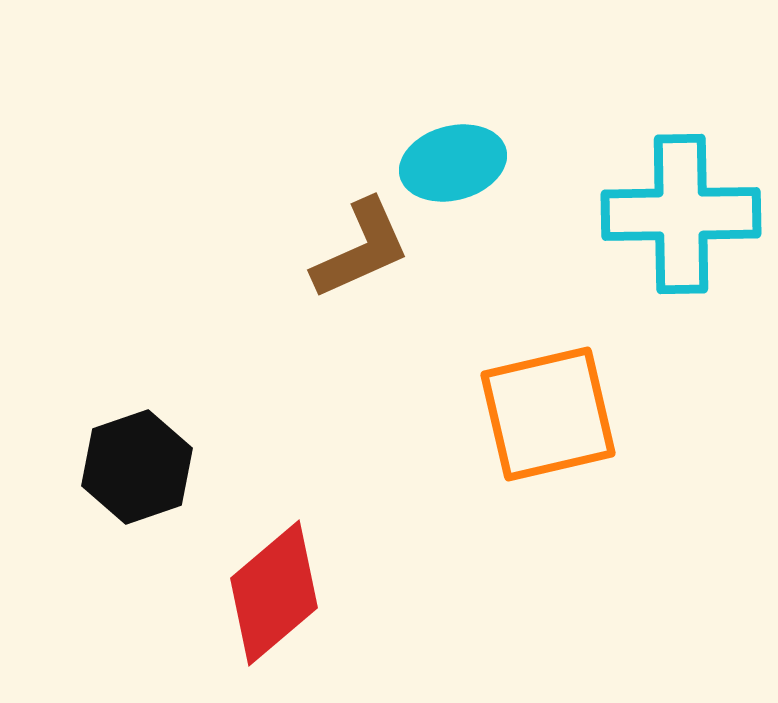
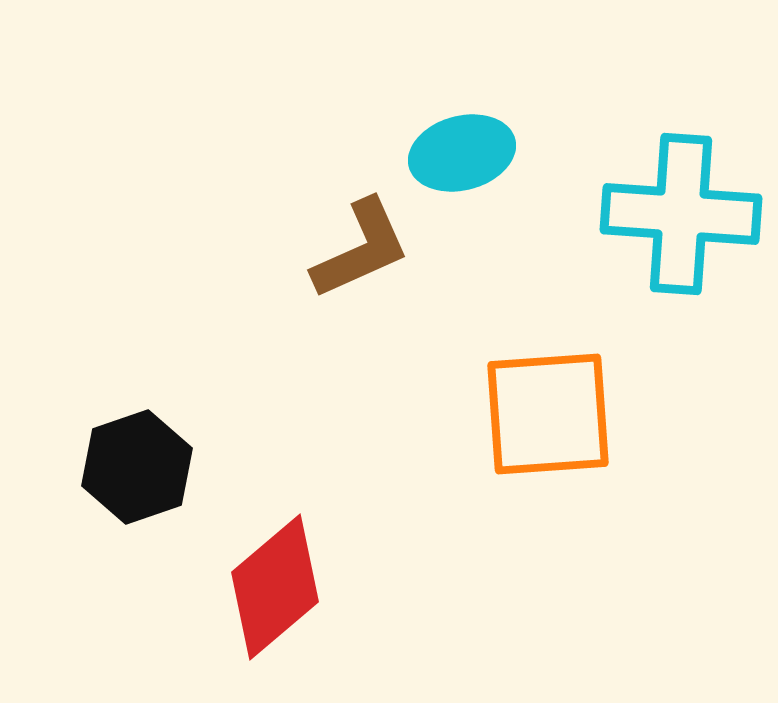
cyan ellipse: moved 9 px right, 10 px up
cyan cross: rotated 5 degrees clockwise
orange square: rotated 9 degrees clockwise
red diamond: moved 1 px right, 6 px up
